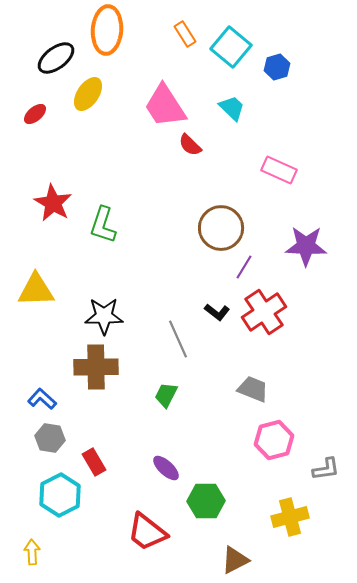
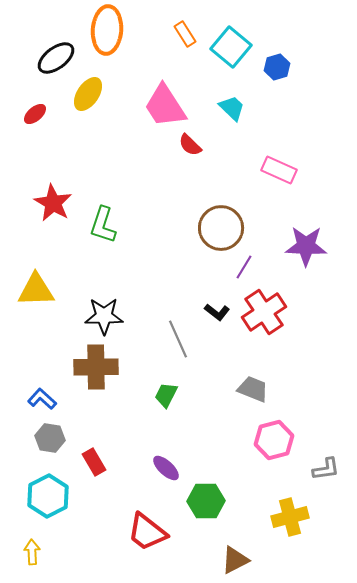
cyan hexagon: moved 12 px left, 1 px down
